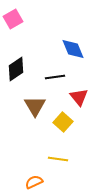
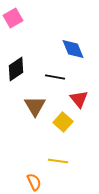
pink square: moved 1 px up
black line: rotated 18 degrees clockwise
red triangle: moved 2 px down
yellow line: moved 2 px down
orange semicircle: rotated 90 degrees clockwise
